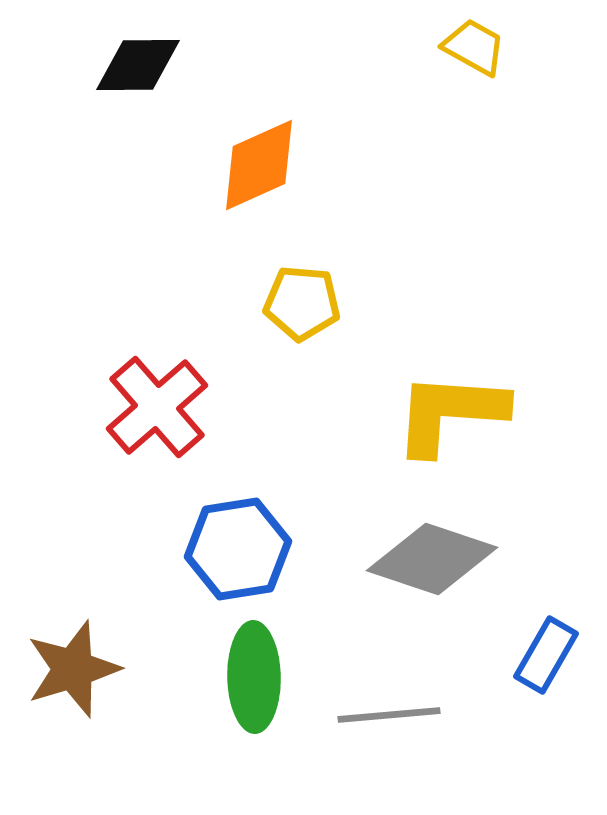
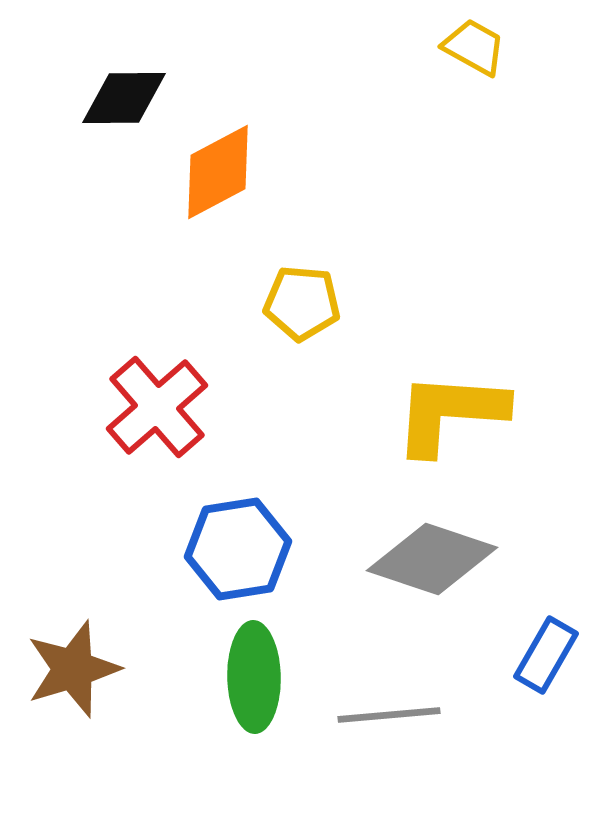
black diamond: moved 14 px left, 33 px down
orange diamond: moved 41 px left, 7 px down; rotated 4 degrees counterclockwise
